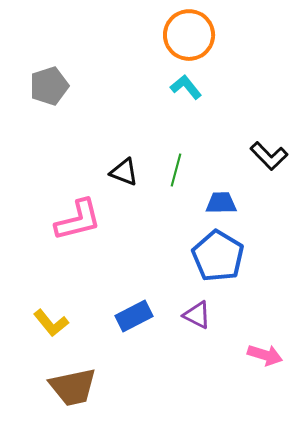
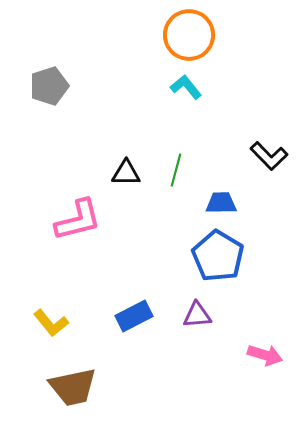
black triangle: moved 2 px right, 1 px down; rotated 20 degrees counterclockwise
purple triangle: rotated 32 degrees counterclockwise
